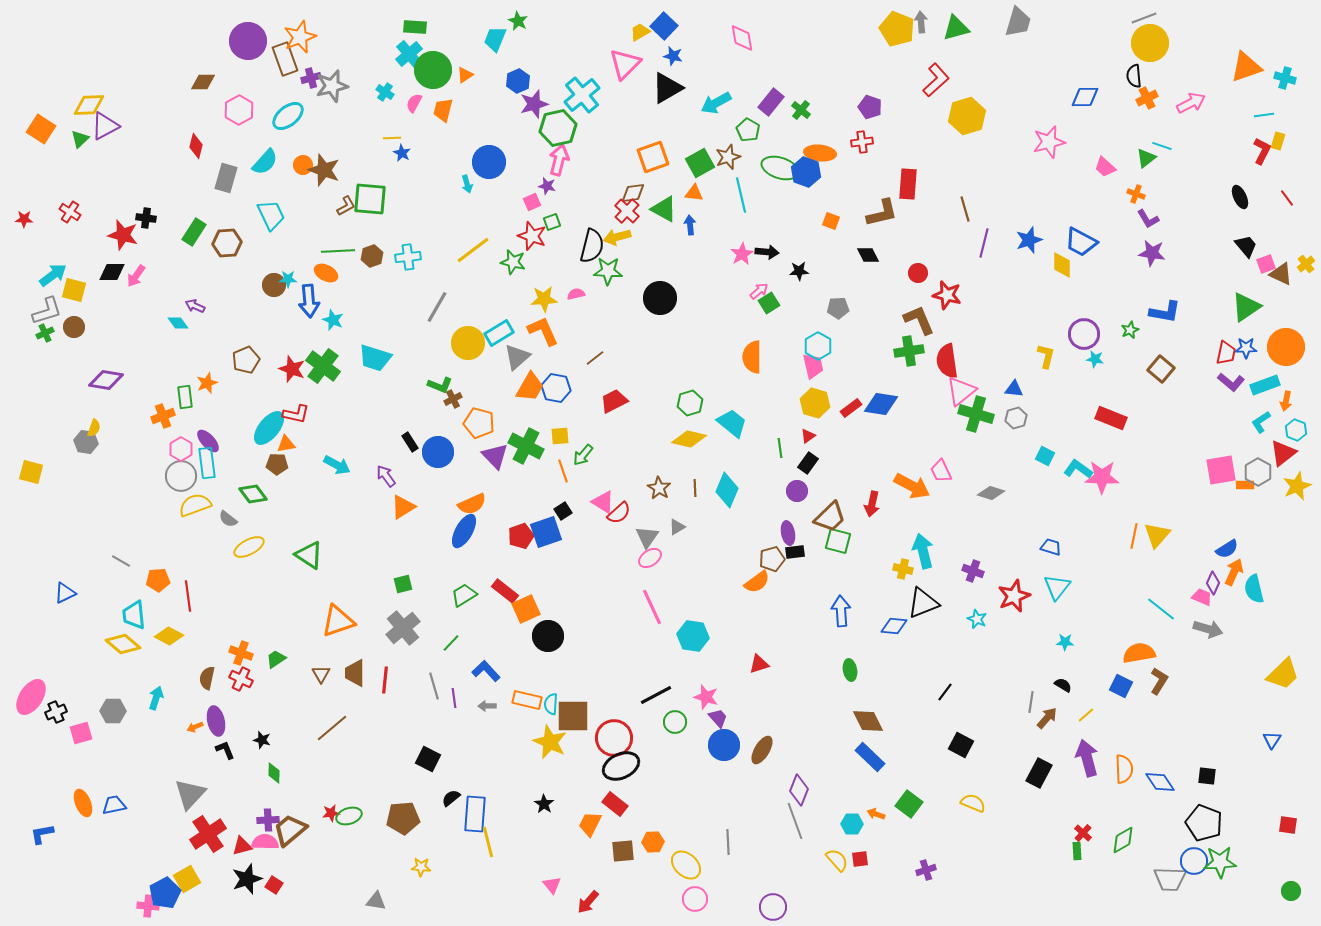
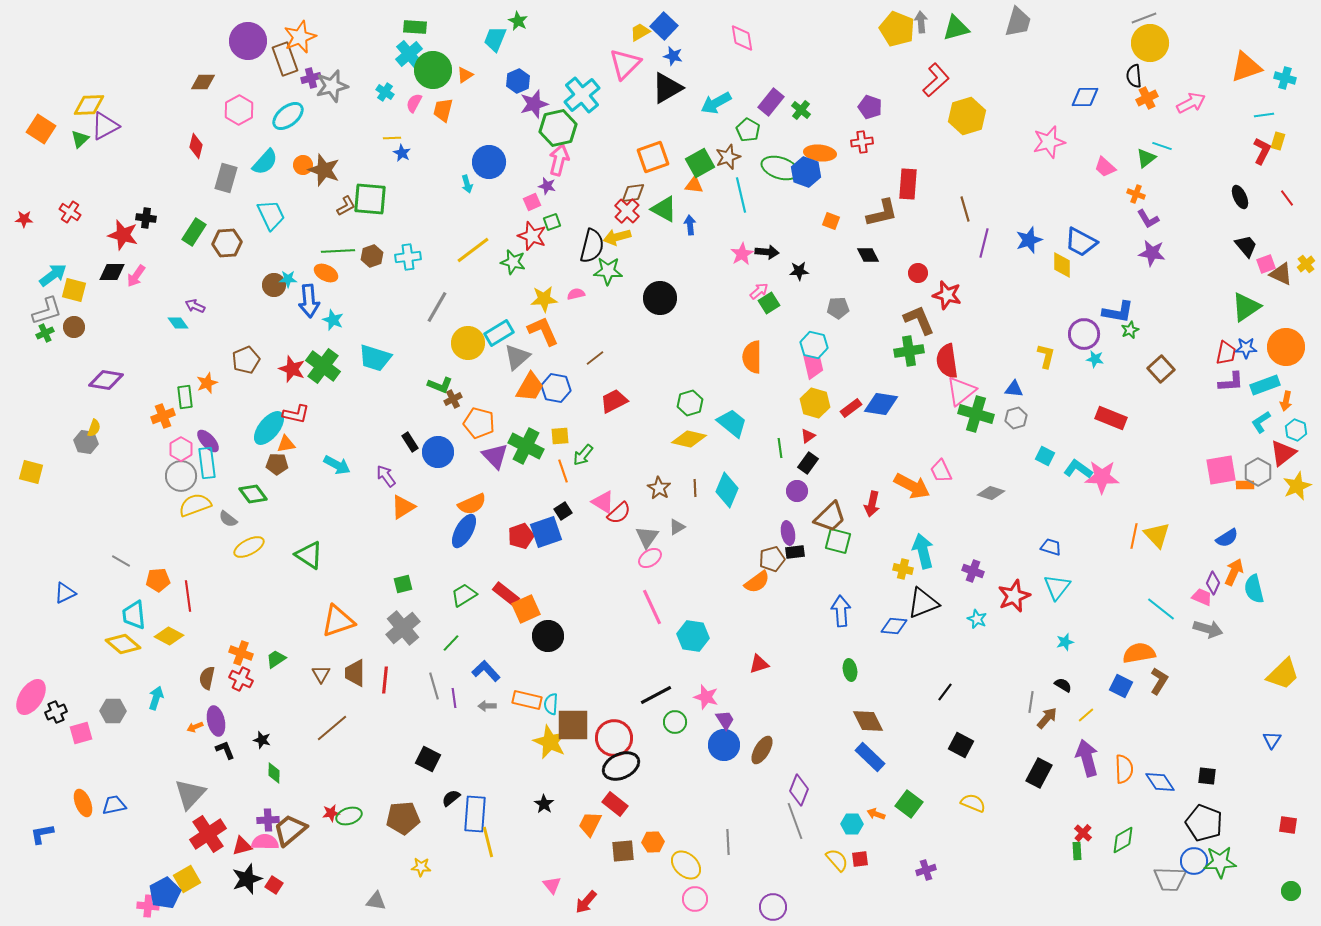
orange triangle at (694, 193): moved 8 px up
blue L-shape at (1165, 312): moved 47 px left
cyan hexagon at (818, 346): moved 4 px left, 1 px up; rotated 16 degrees counterclockwise
brown square at (1161, 369): rotated 8 degrees clockwise
purple L-shape at (1231, 382): rotated 44 degrees counterclockwise
yellow triangle at (1157, 535): rotated 24 degrees counterclockwise
blue semicircle at (1227, 549): moved 11 px up
red rectangle at (505, 591): moved 1 px right, 3 px down
cyan star at (1065, 642): rotated 18 degrees counterclockwise
brown square at (573, 716): moved 9 px down
purple trapezoid at (718, 718): moved 7 px right, 2 px down; rotated 10 degrees clockwise
red arrow at (588, 902): moved 2 px left
